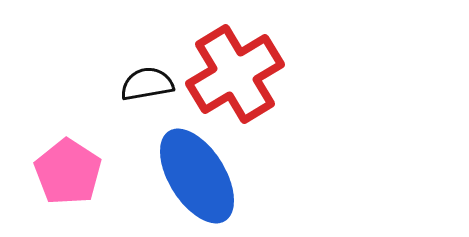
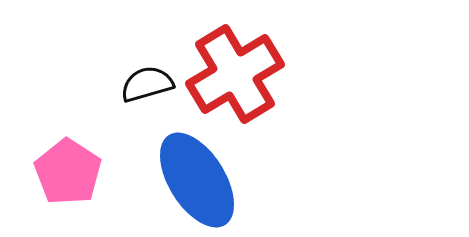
black semicircle: rotated 6 degrees counterclockwise
blue ellipse: moved 4 px down
